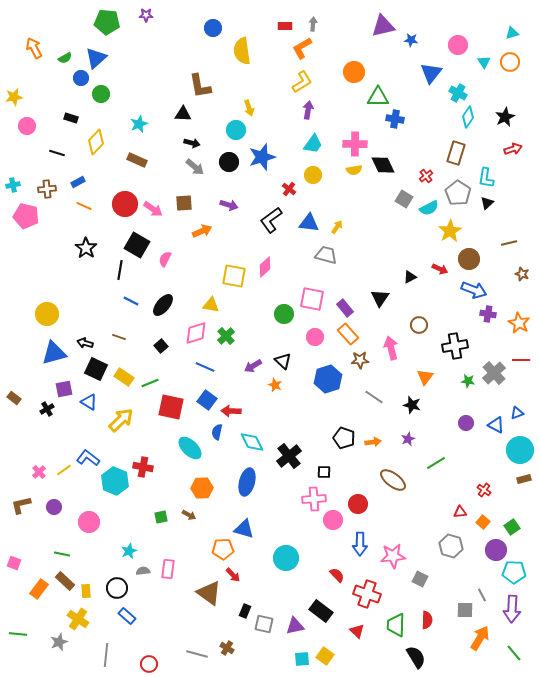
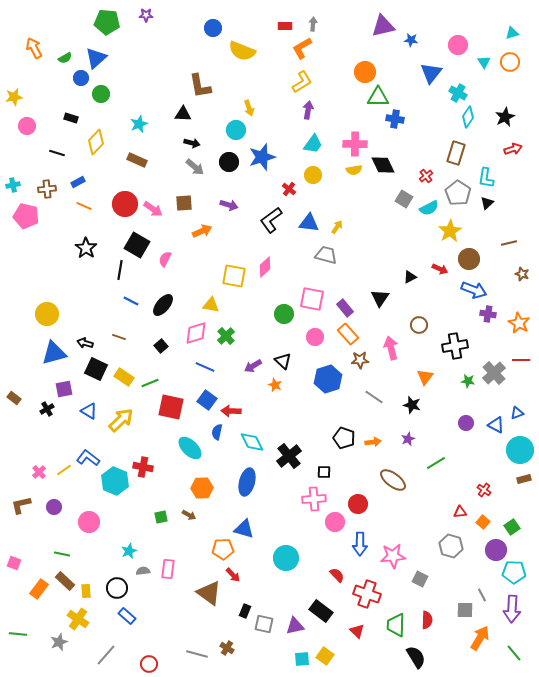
yellow semicircle at (242, 51): rotated 60 degrees counterclockwise
orange circle at (354, 72): moved 11 px right
blue triangle at (89, 402): moved 9 px down
pink circle at (333, 520): moved 2 px right, 2 px down
gray line at (106, 655): rotated 35 degrees clockwise
